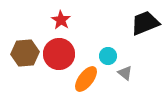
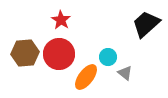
black trapezoid: moved 1 px right, 1 px down; rotated 20 degrees counterclockwise
cyan circle: moved 1 px down
orange ellipse: moved 2 px up
